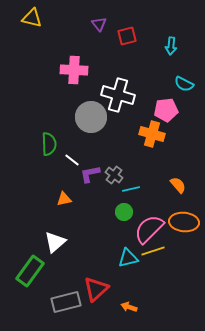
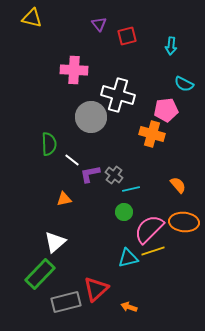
green rectangle: moved 10 px right, 3 px down; rotated 8 degrees clockwise
